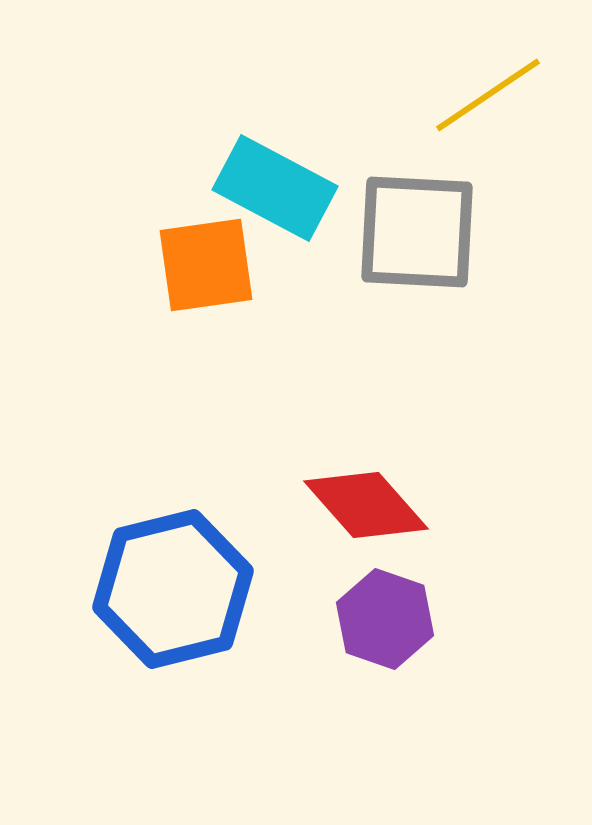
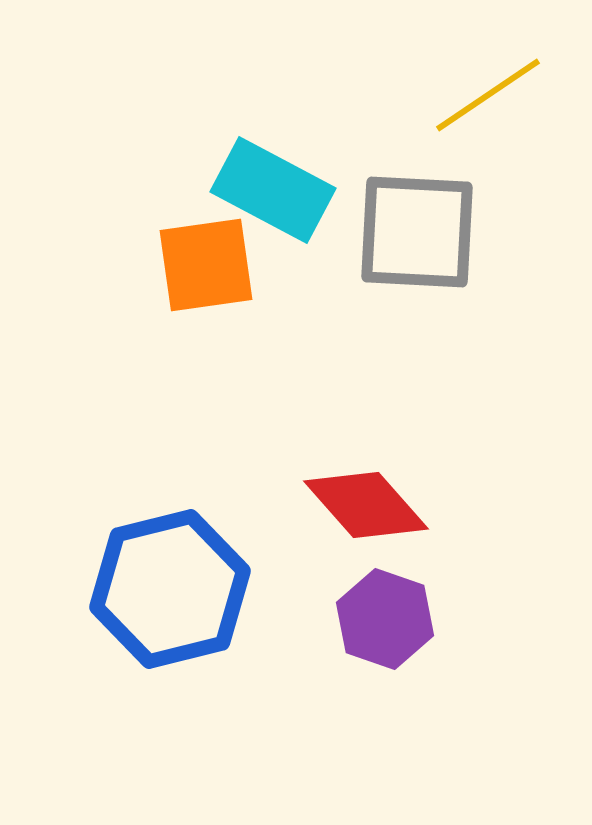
cyan rectangle: moved 2 px left, 2 px down
blue hexagon: moved 3 px left
